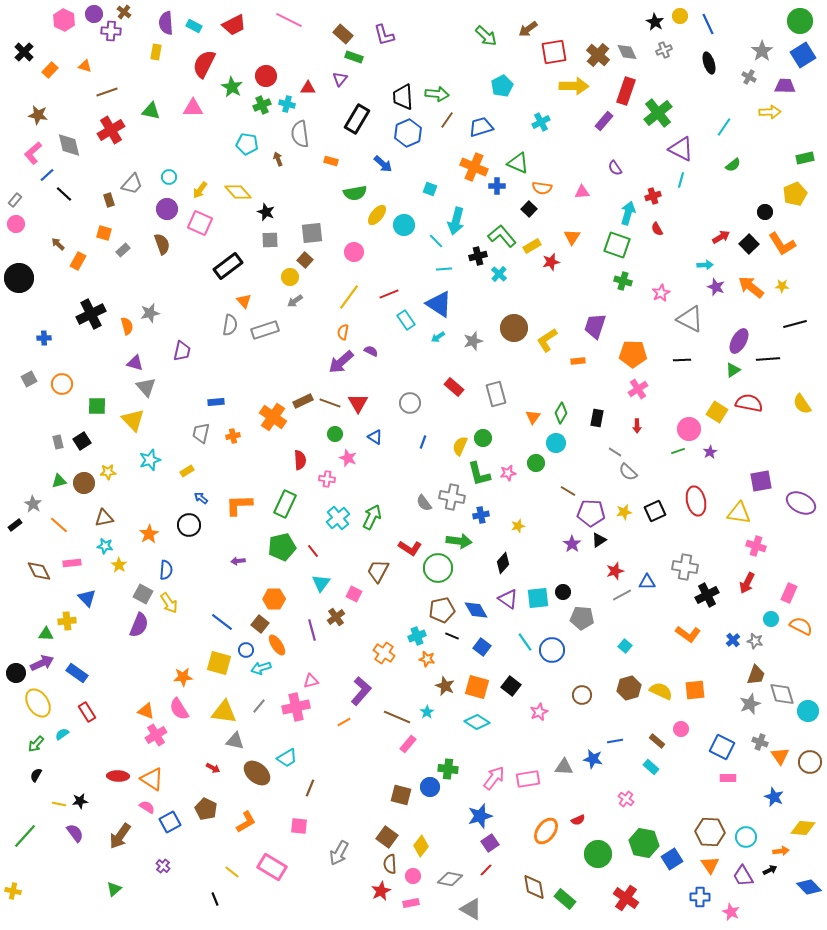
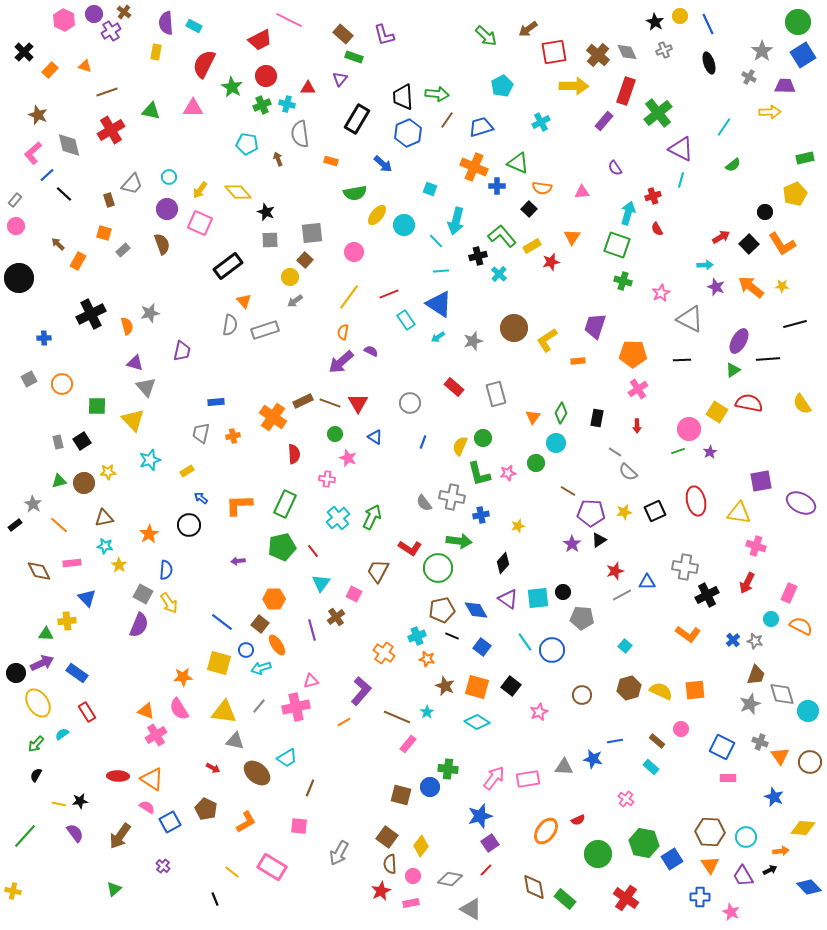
green circle at (800, 21): moved 2 px left, 1 px down
red trapezoid at (234, 25): moved 26 px right, 15 px down
purple cross at (111, 31): rotated 36 degrees counterclockwise
brown star at (38, 115): rotated 12 degrees clockwise
pink circle at (16, 224): moved 2 px down
cyan line at (444, 269): moved 3 px left, 2 px down
red semicircle at (300, 460): moved 6 px left, 6 px up
